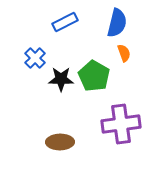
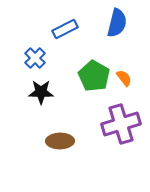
blue rectangle: moved 7 px down
orange semicircle: moved 25 px down; rotated 18 degrees counterclockwise
black star: moved 20 px left, 13 px down
purple cross: rotated 9 degrees counterclockwise
brown ellipse: moved 1 px up
